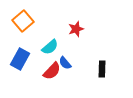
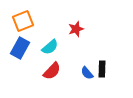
orange square: rotated 20 degrees clockwise
blue rectangle: moved 11 px up
blue semicircle: moved 22 px right, 10 px down
